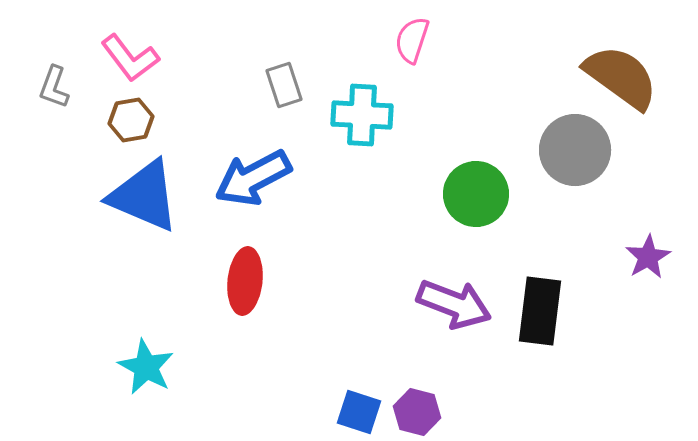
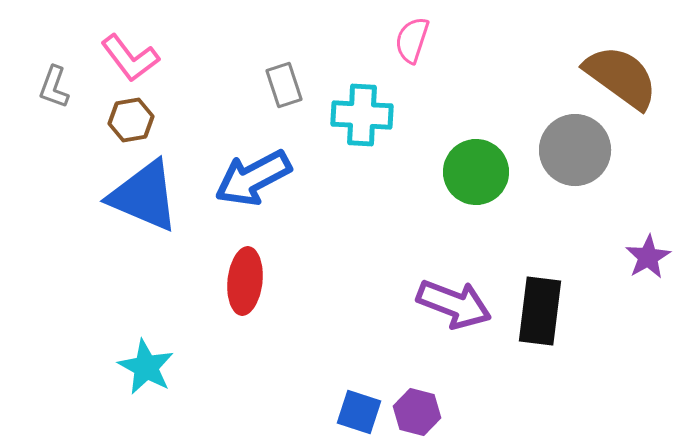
green circle: moved 22 px up
